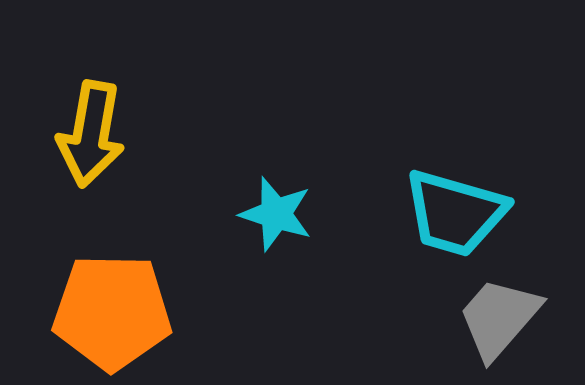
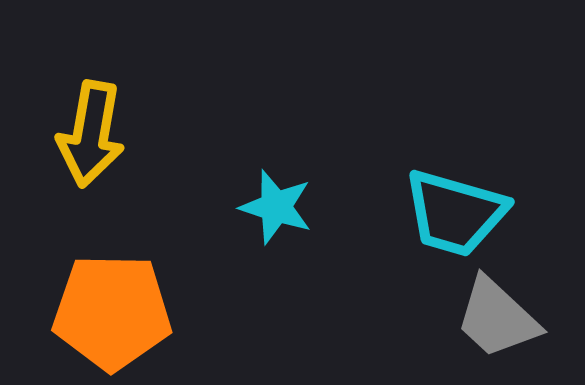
cyan star: moved 7 px up
gray trapezoid: moved 2 px left; rotated 88 degrees counterclockwise
